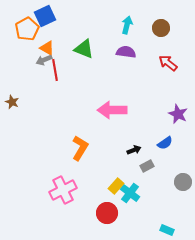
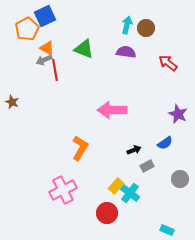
brown circle: moved 15 px left
gray circle: moved 3 px left, 3 px up
